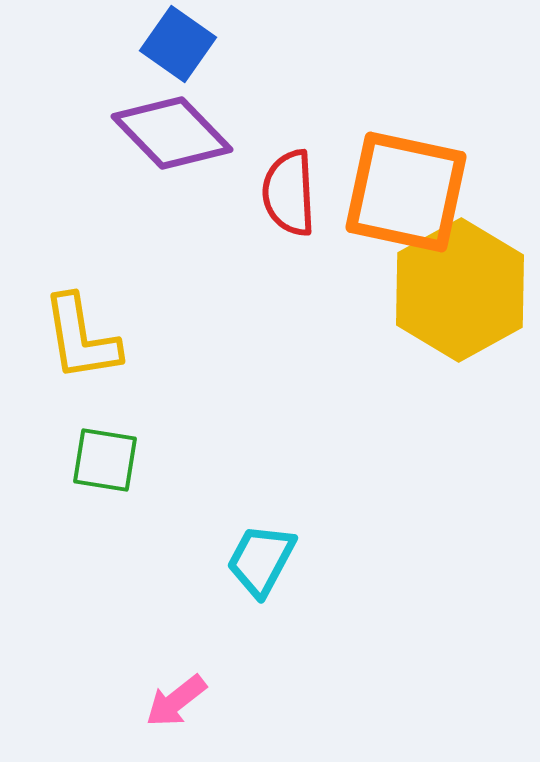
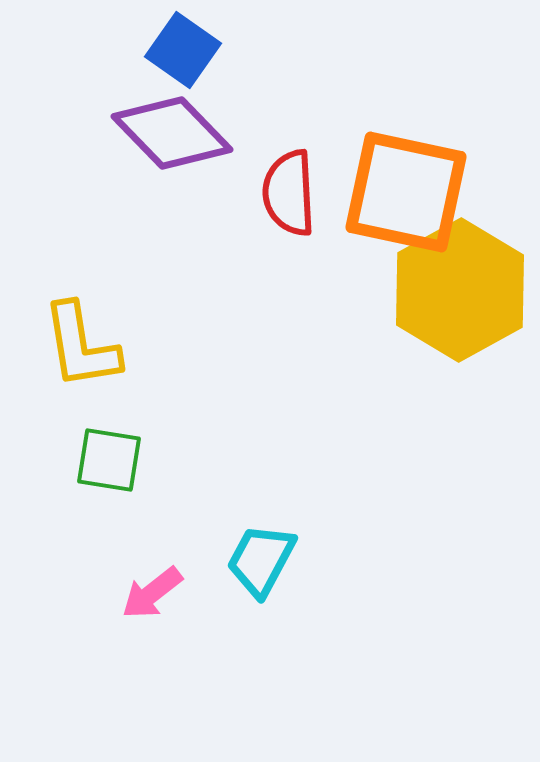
blue square: moved 5 px right, 6 px down
yellow L-shape: moved 8 px down
green square: moved 4 px right
pink arrow: moved 24 px left, 108 px up
